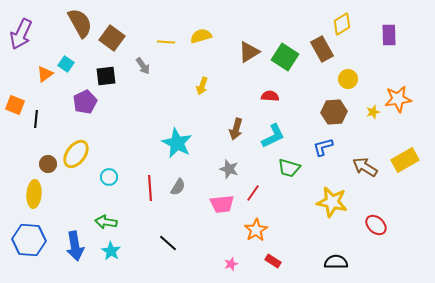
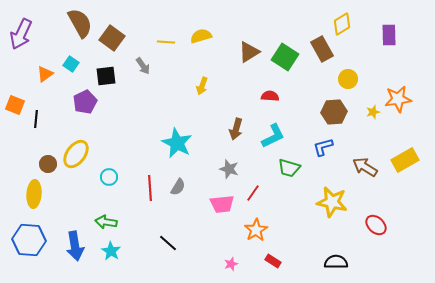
cyan square at (66, 64): moved 5 px right
